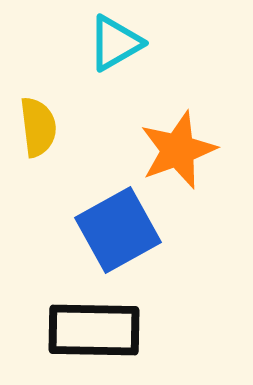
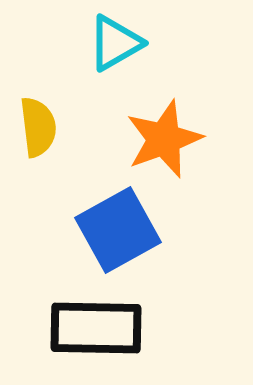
orange star: moved 14 px left, 11 px up
black rectangle: moved 2 px right, 2 px up
